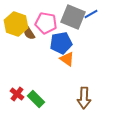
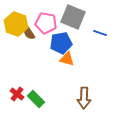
blue line: moved 9 px right, 19 px down; rotated 48 degrees clockwise
orange triangle: rotated 21 degrees counterclockwise
